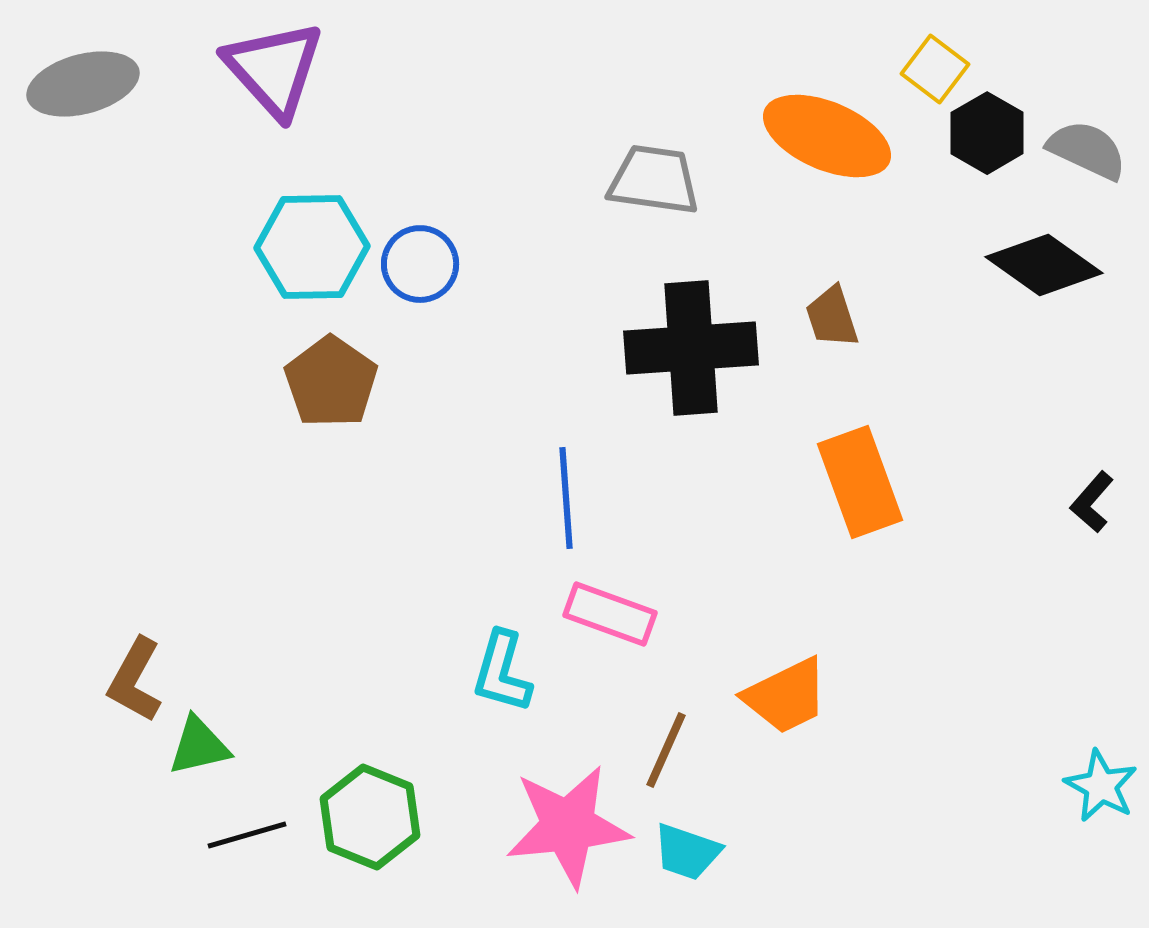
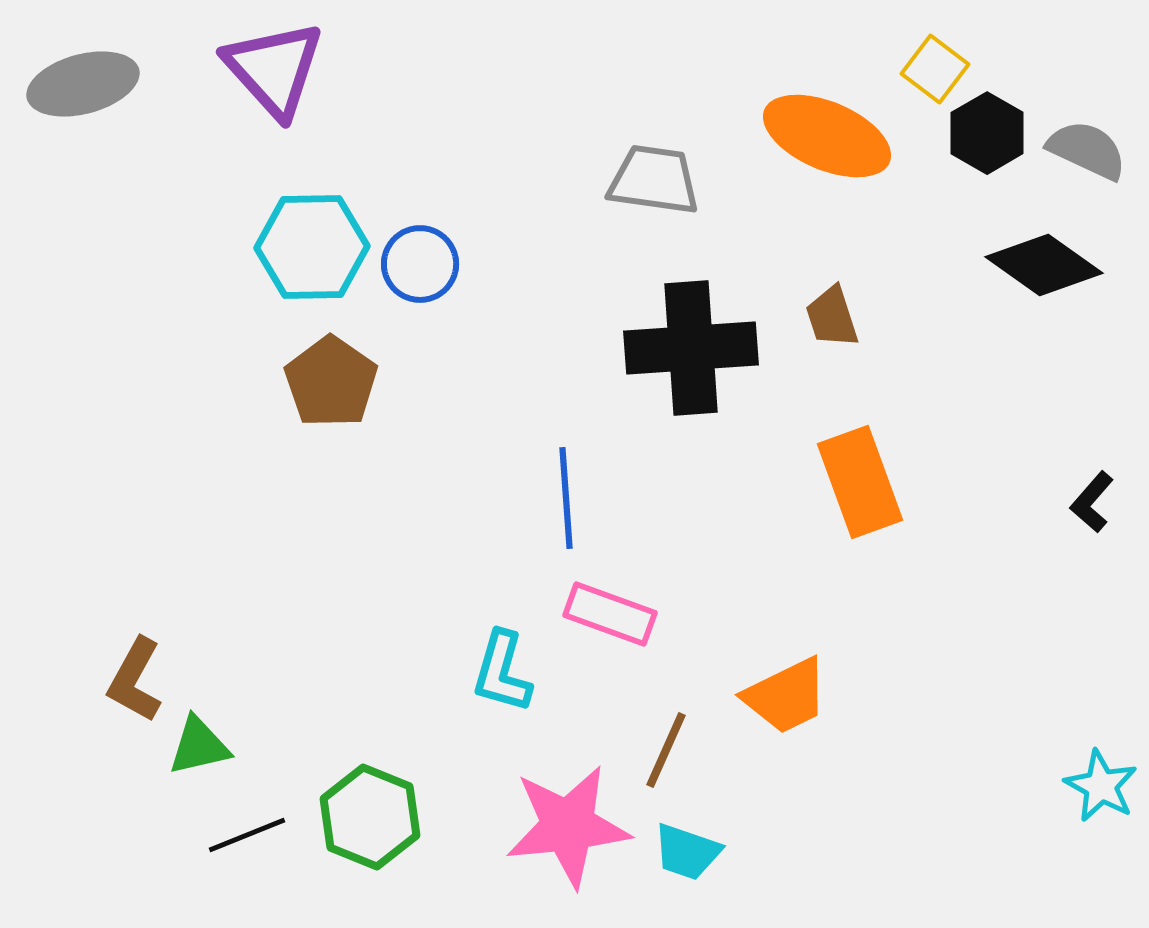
black line: rotated 6 degrees counterclockwise
